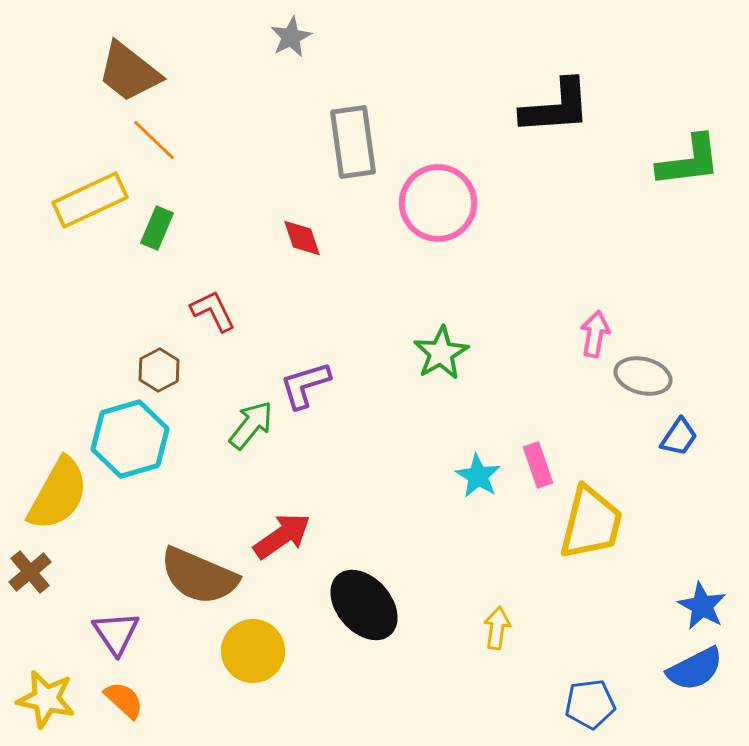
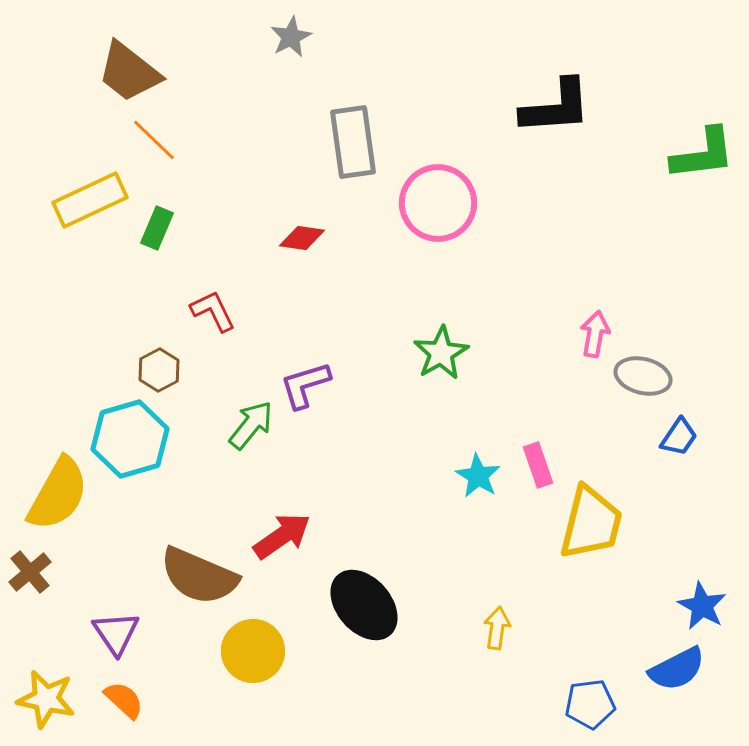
green L-shape: moved 14 px right, 7 px up
red diamond: rotated 63 degrees counterclockwise
blue semicircle: moved 18 px left
